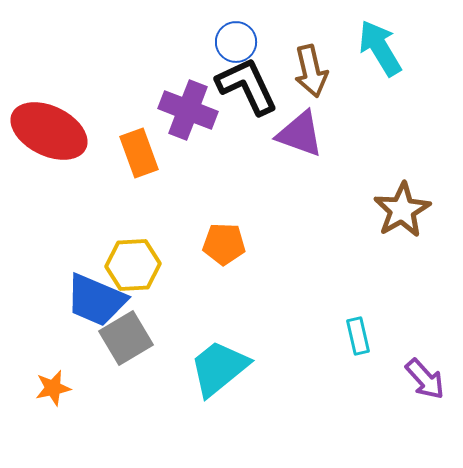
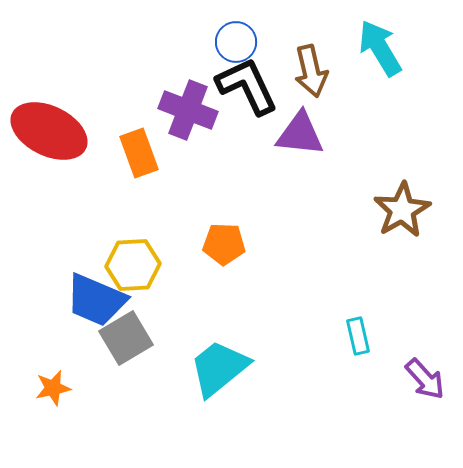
purple triangle: rotated 14 degrees counterclockwise
